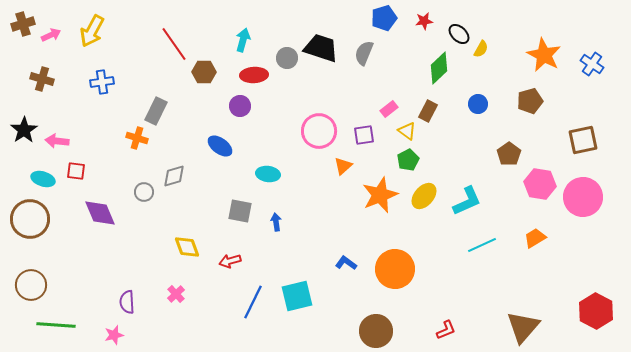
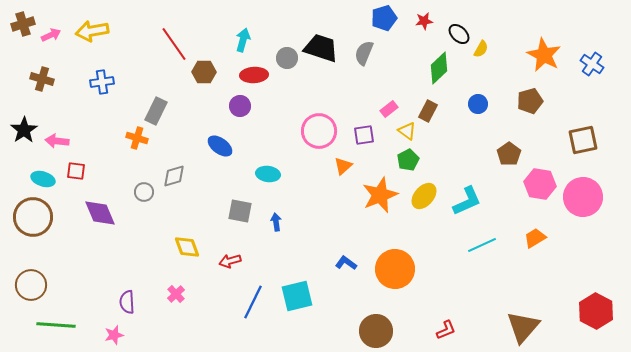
yellow arrow at (92, 31): rotated 52 degrees clockwise
brown circle at (30, 219): moved 3 px right, 2 px up
